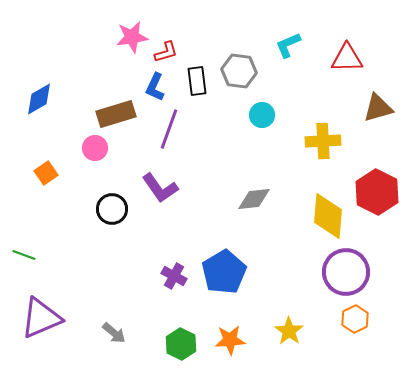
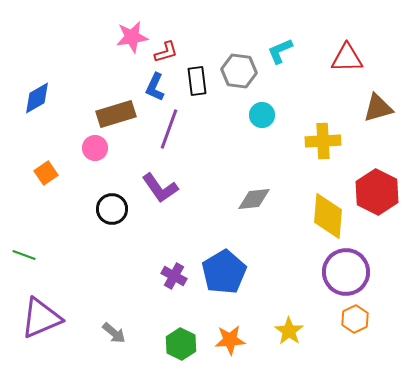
cyan L-shape: moved 8 px left, 6 px down
blue diamond: moved 2 px left, 1 px up
